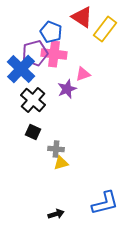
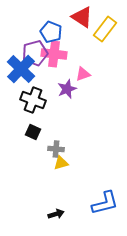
black cross: rotated 20 degrees counterclockwise
